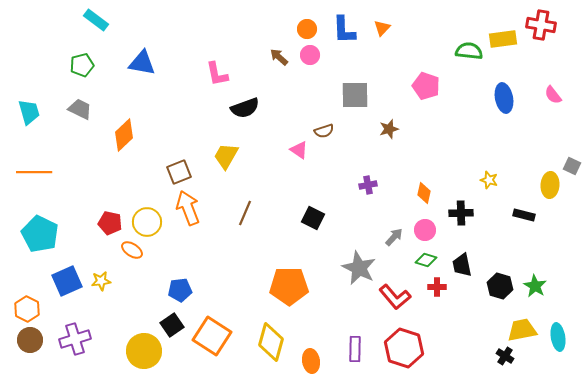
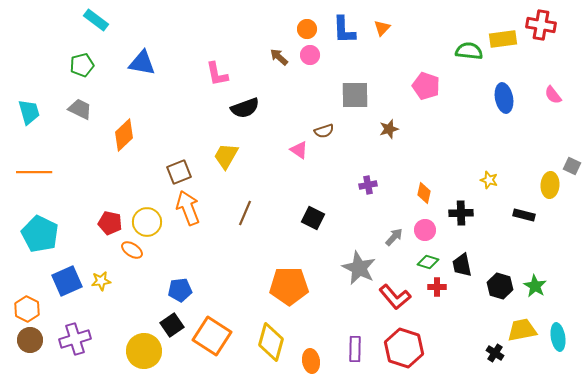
green diamond at (426, 260): moved 2 px right, 2 px down
black cross at (505, 356): moved 10 px left, 3 px up
